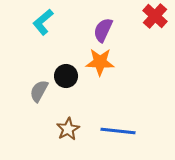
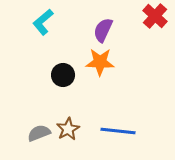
black circle: moved 3 px left, 1 px up
gray semicircle: moved 42 px down; rotated 40 degrees clockwise
